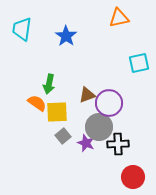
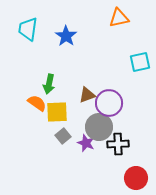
cyan trapezoid: moved 6 px right
cyan square: moved 1 px right, 1 px up
red circle: moved 3 px right, 1 px down
